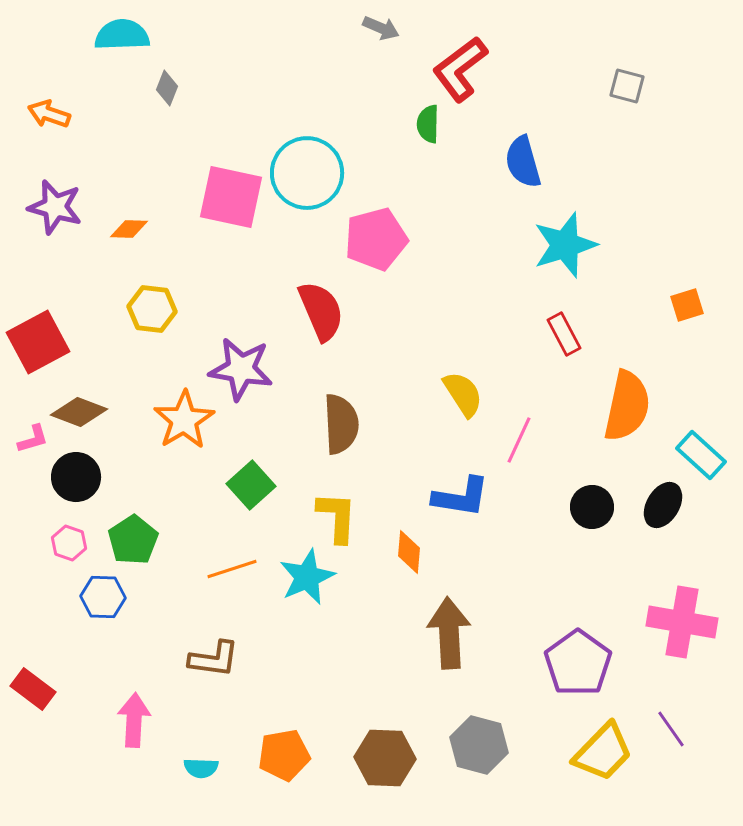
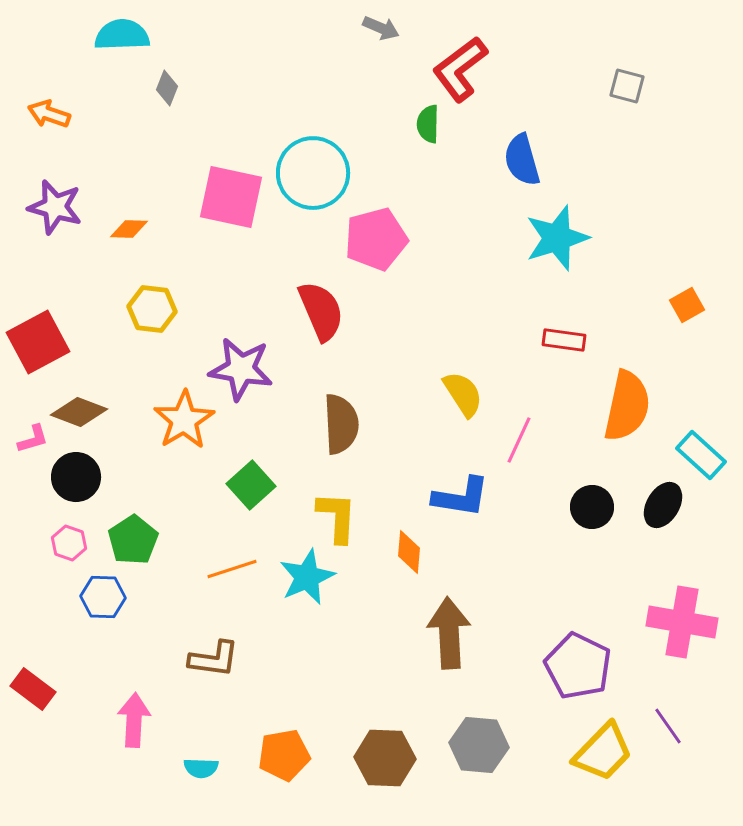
blue semicircle at (523, 162): moved 1 px left, 2 px up
cyan circle at (307, 173): moved 6 px right
cyan star at (565, 245): moved 8 px left, 7 px up
orange square at (687, 305): rotated 12 degrees counterclockwise
red rectangle at (564, 334): moved 6 px down; rotated 54 degrees counterclockwise
purple pentagon at (578, 663): moved 3 px down; rotated 10 degrees counterclockwise
purple line at (671, 729): moved 3 px left, 3 px up
gray hexagon at (479, 745): rotated 10 degrees counterclockwise
